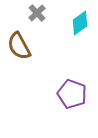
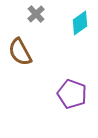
gray cross: moved 1 px left, 1 px down
brown semicircle: moved 1 px right, 6 px down
